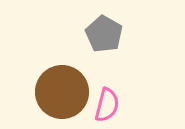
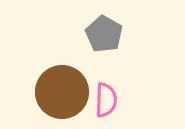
pink semicircle: moved 1 px left, 5 px up; rotated 12 degrees counterclockwise
